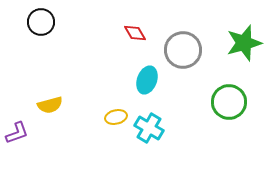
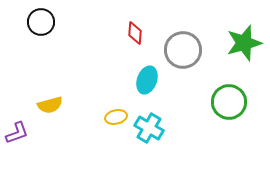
red diamond: rotated 35 degrees clockwise
